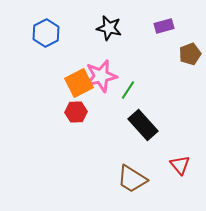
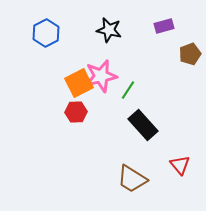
black star: moved 2 px down
